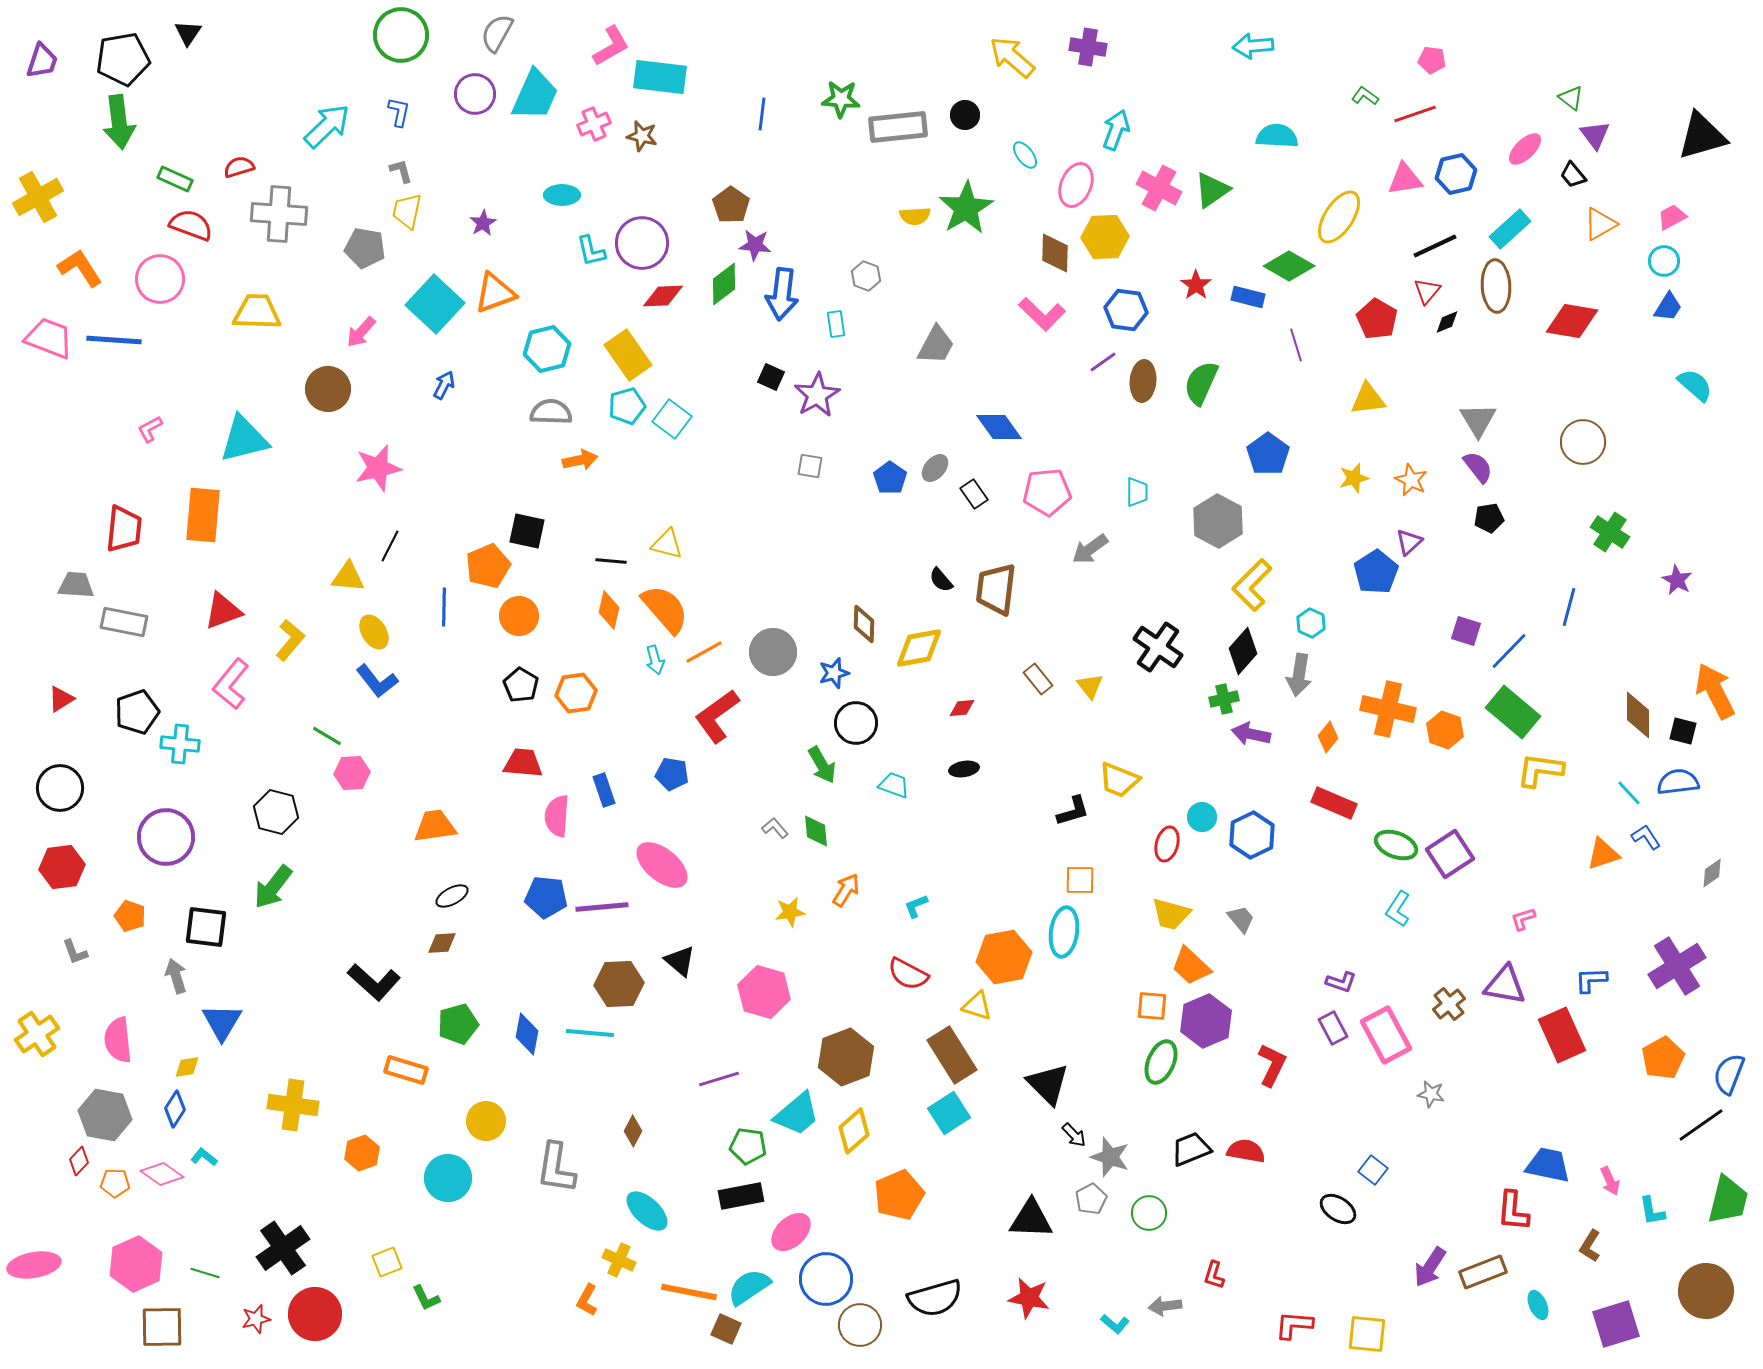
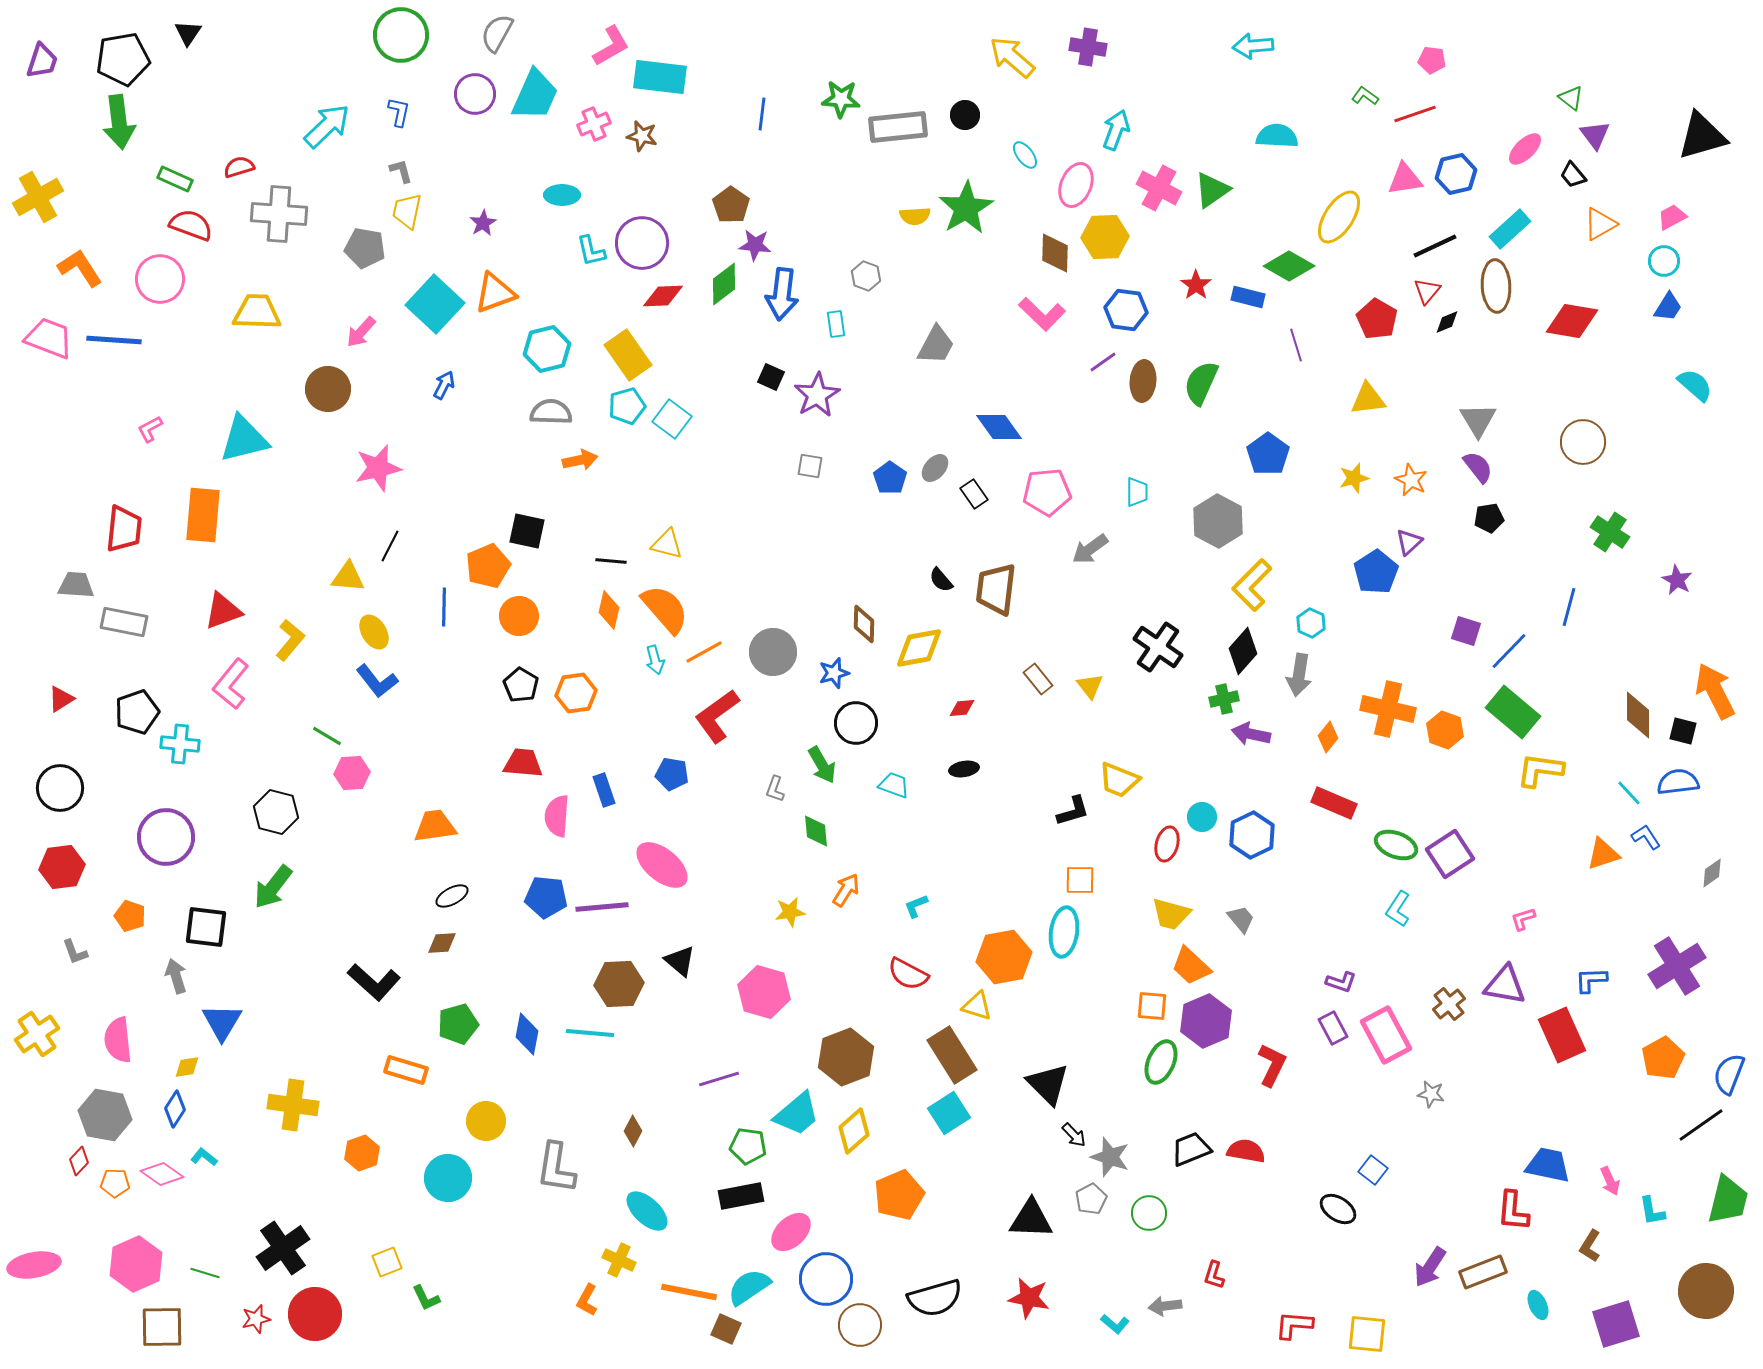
gray L-shape at (775, 828): moved 39 px up; rotated 120 degrees counterclockwise
